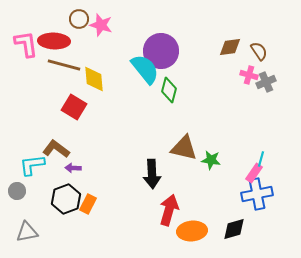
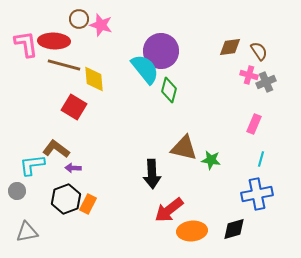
pink rectangle: moved 49 px up; rotated 12 degrees counterclockwise
red arrow: rotated 144 degrees counterclockwise
